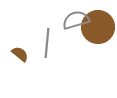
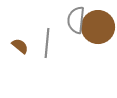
gray semicircle: rotated 68 degrees counterclockwise
brown semicircle: moved 8 px up
